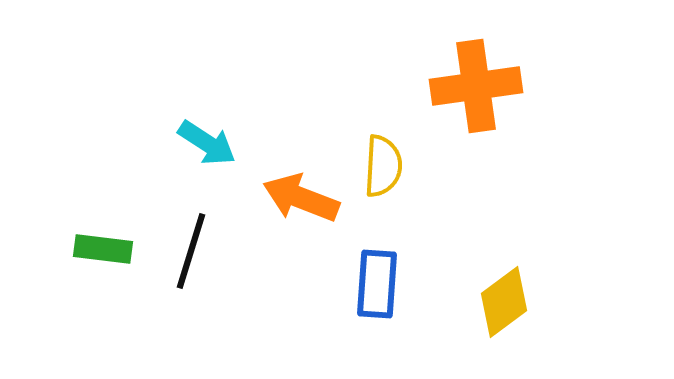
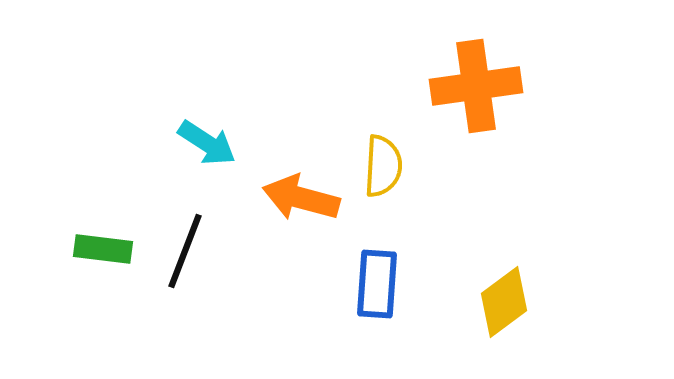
orange arrow: rotated 6 degrees counterclockwise
black line: moved 6 px left; rotated 4 degrees clockwise
